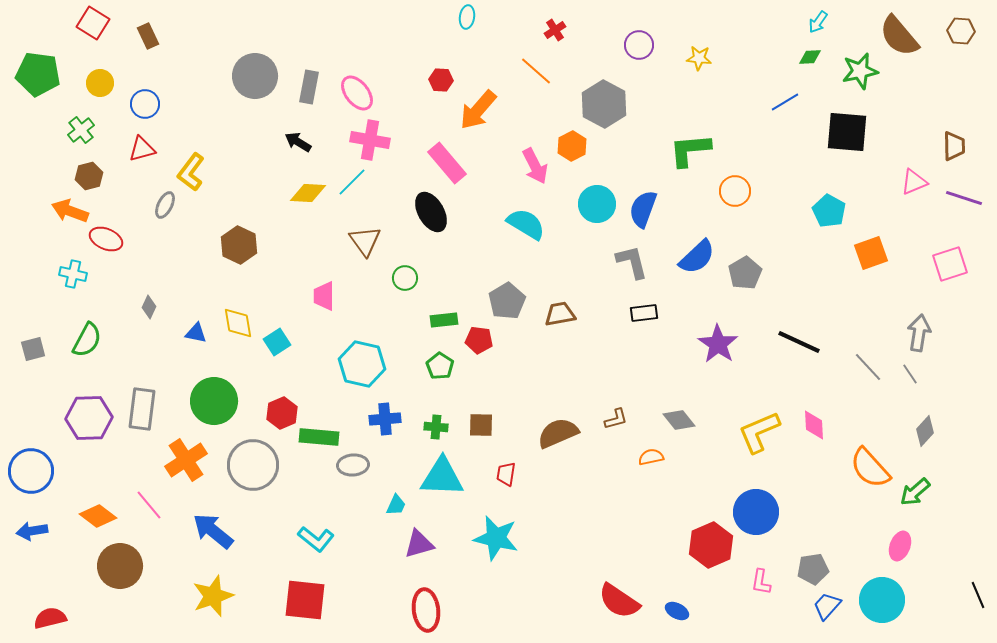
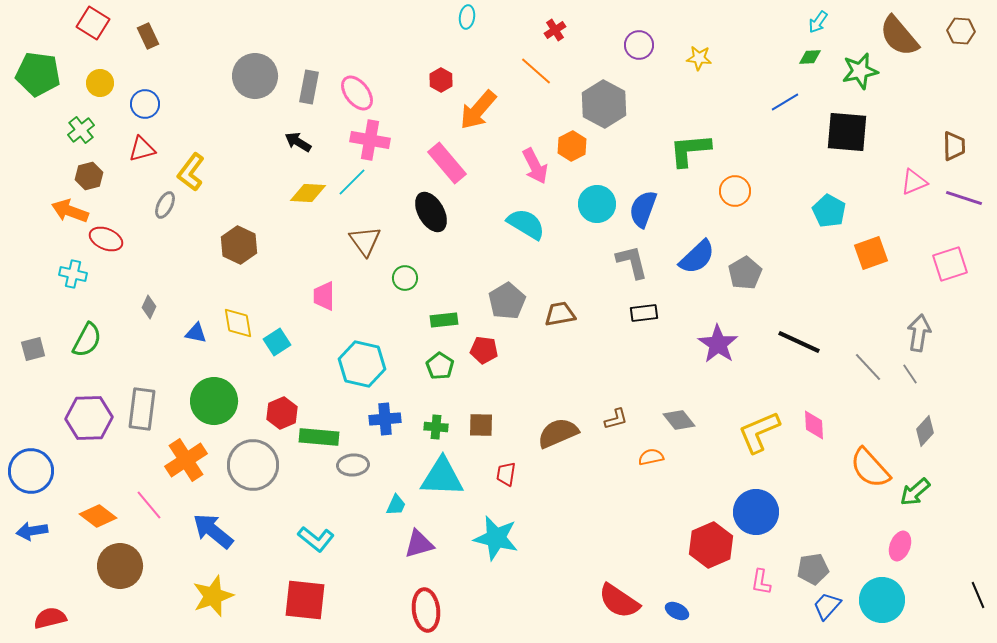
red hexagon at (441, 80): rotated 25 degrees clockwise
red pentagon at (479, 340): moved 5 px right, 10 px down
